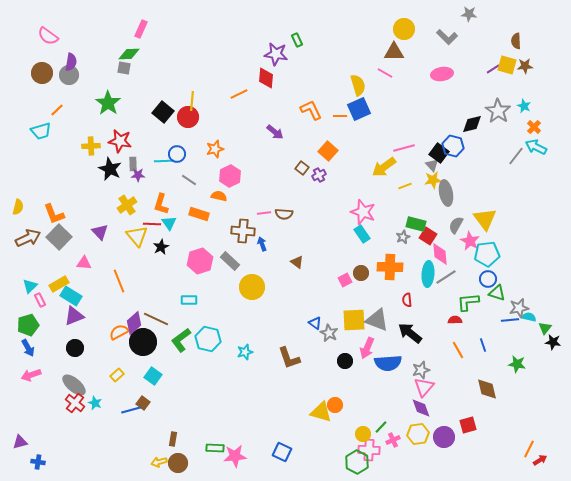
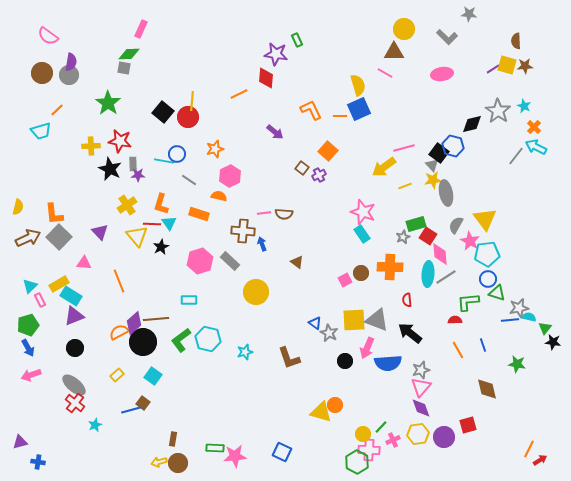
cyan line at (164, 161): rotated 12 degrees clockwise
orange L-shape at (54, 214): rotated 15 degrees clockwise
green rectangle at (416, 224): rotated 30 degrees counterclockwise
yellow circle at (252, 287): moved 4 px right, 5 px down
brown line at (156, 319): rotated 30 degrees counterclockwise
pink triangle at (424, 387): moved 3 px left
cyan star at (95, 403): moved 22 px down; rotated 24 degrees clockwise
